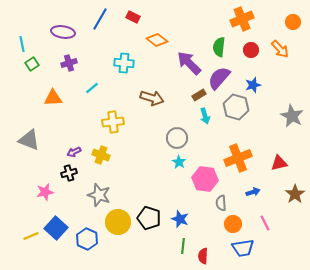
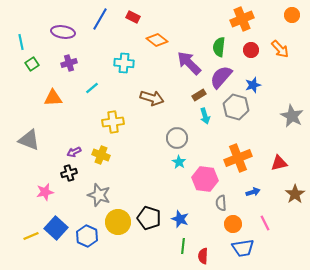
orange circle at (293, 22): moved 1 px left, 7 px up
cyan line at (22, 44): moved 1 px left, 2 px up
purple semicircle at (219, 78): moved 2 px right, 1 px up
blue hexagon at (87, 239): moved 3 px up
